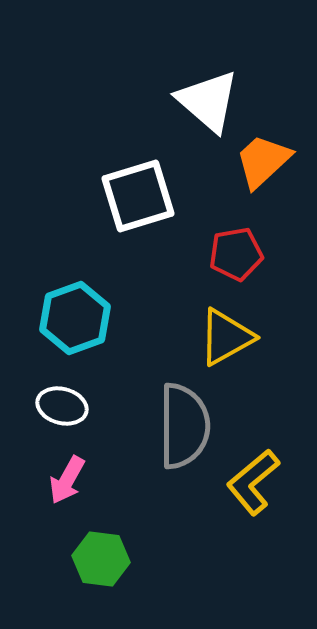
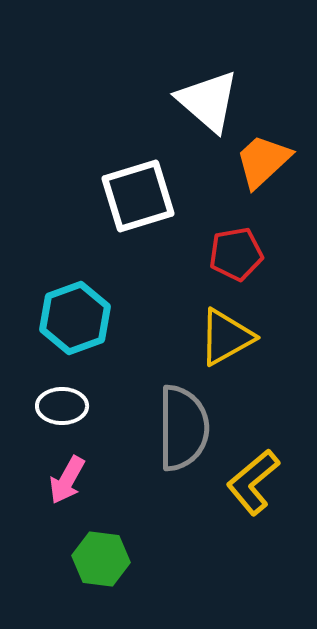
white ellipse: rotated 15 degrees counterclockwise
gray semicircle: moved 1 px left, 2 px down
